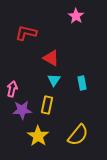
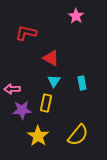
cyan triangle: moved 1 px down
pink arrow: rotated 105 degrees counterclockwise
yellow rectangle: moved 1 px left, 2 px up
